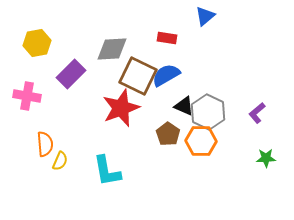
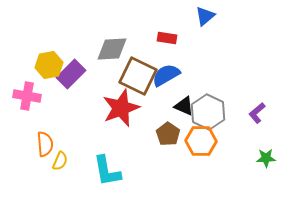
yellow hexagon: moved 12 px right, 22 px down
